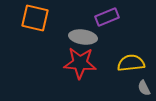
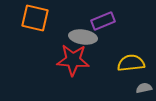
purple rectangle: moved 4 px left, 4 px down
red star: moved 7 px left, 3 px up
gray semicircle: rotated 105 degrees clockwise
